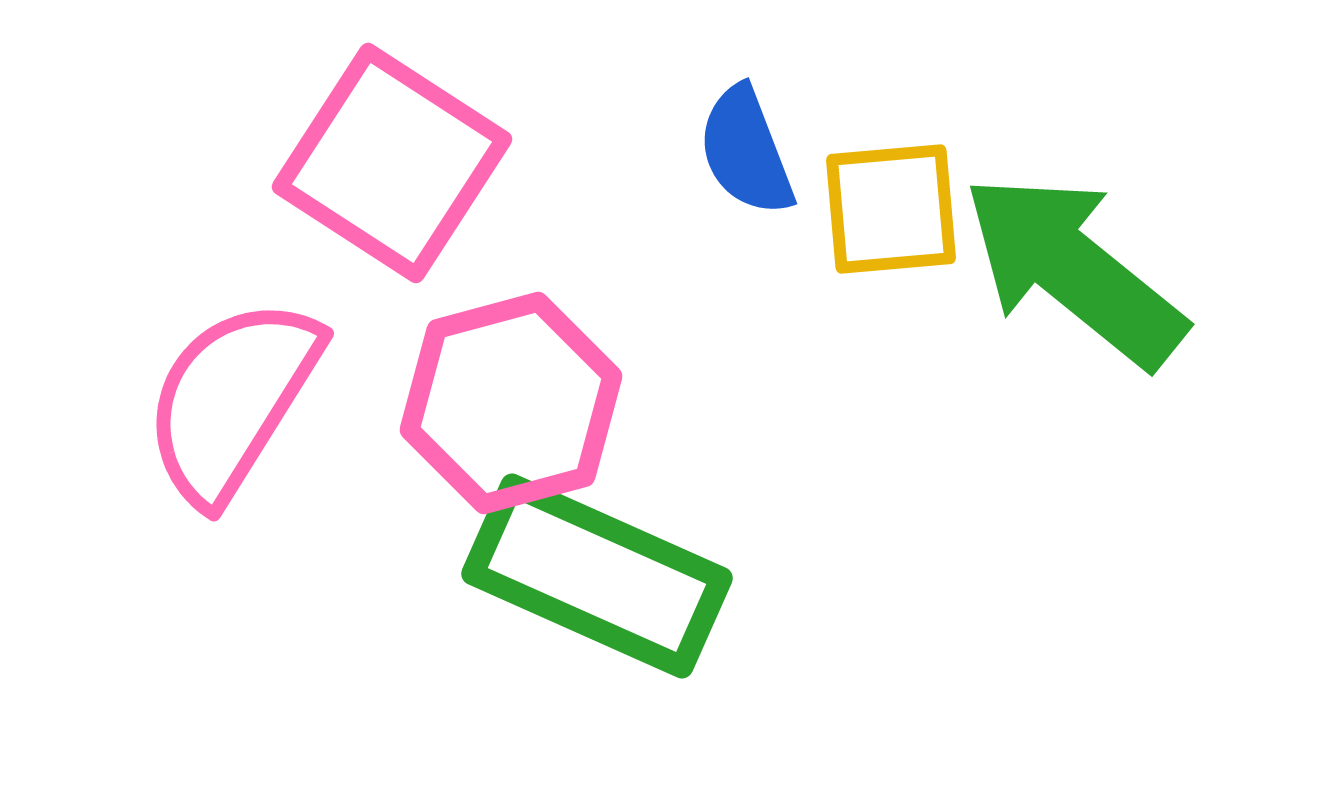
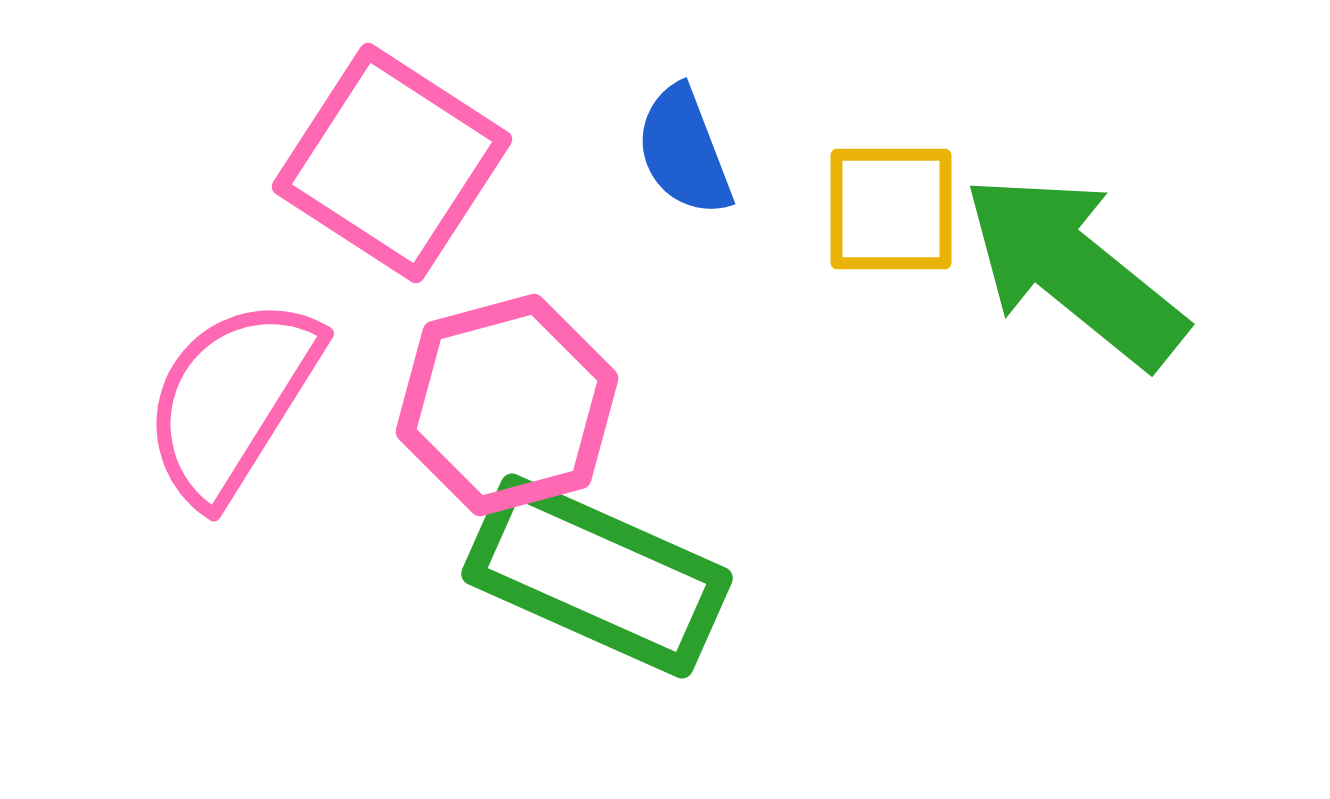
blue semicircle: moved 62 px left
yellow square: rotated 5 degrees clockwise
pink hexagon: moved 4 px left, 2 px down
